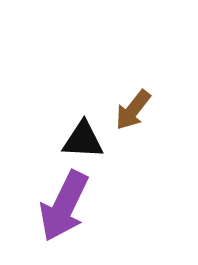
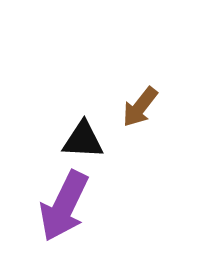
brown arrow: moved 7 px right, 3 px up
